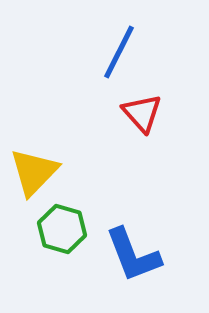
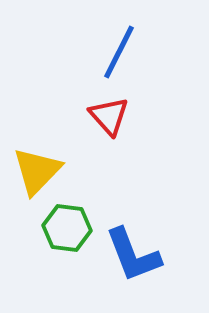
red triangle: moved 33 px left, 3 px down
yellow triangle: moved 3 px right, 1 px up
green hexagon: moved 5 px right, 1 px up; rotated 9 degrees counterclockwise
